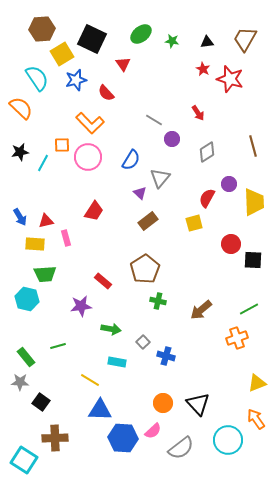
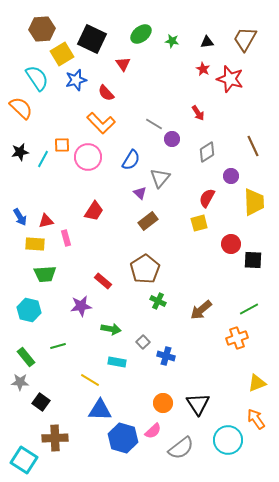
gray line at (154, 120): moved 4 px down
orange L-shape at (90, 123): moved 11 px right
brown line at (253, 146): rotated 10 degrees counterclockwise
cyan line at (43, 163): moved 4 px up
purple circle at (229, 184): moved 2 px right, 8 px up
yellow square at (194, 223): moved 5 px right
cyan hexagon at (27, 299): moved 2 px right, 11 px down
green cross at (158, 301): rotated 14 degrees clockwise
black triangle at (198, 404): rotated 10 degrees clockwise
blue hexagon at (123, 438): rotated 12 degrees clockwise
